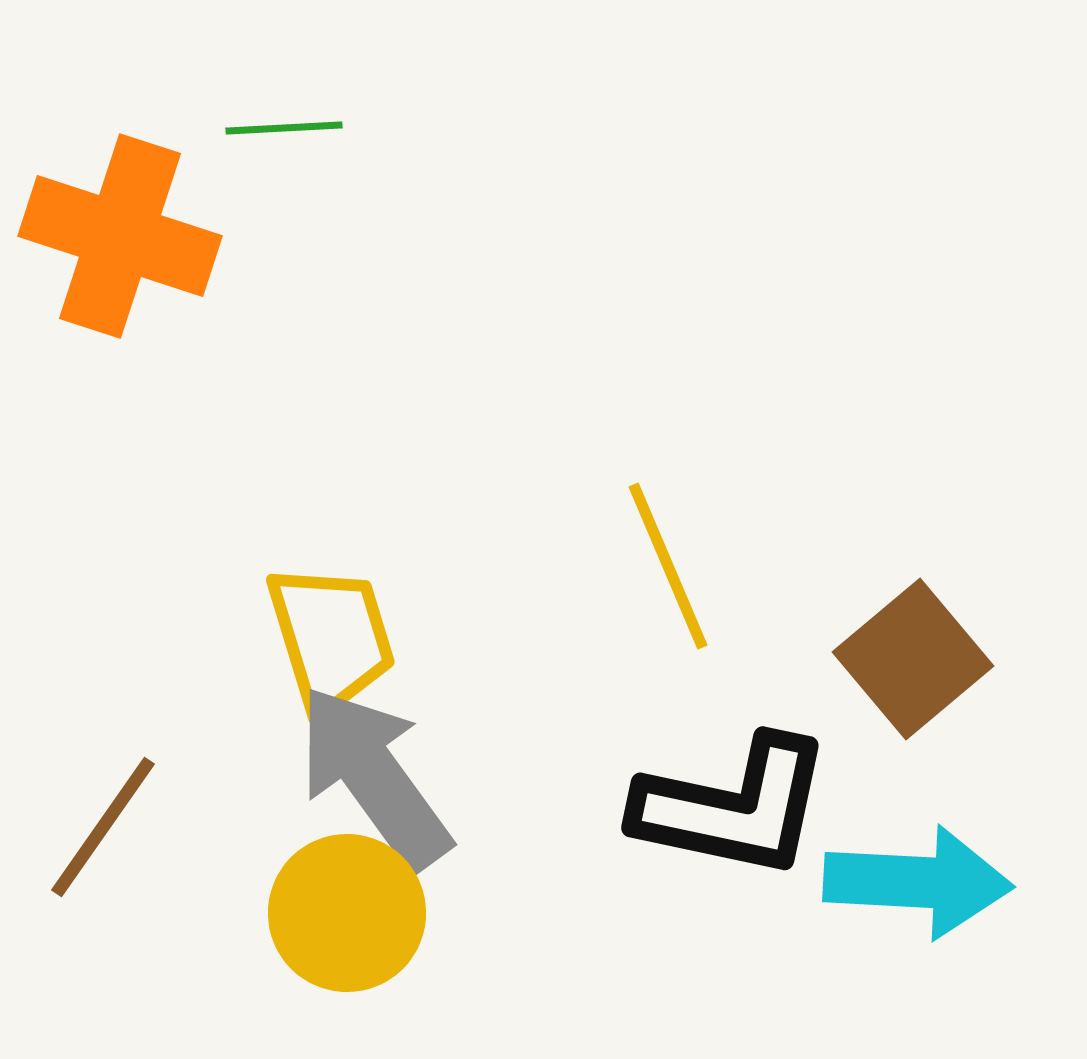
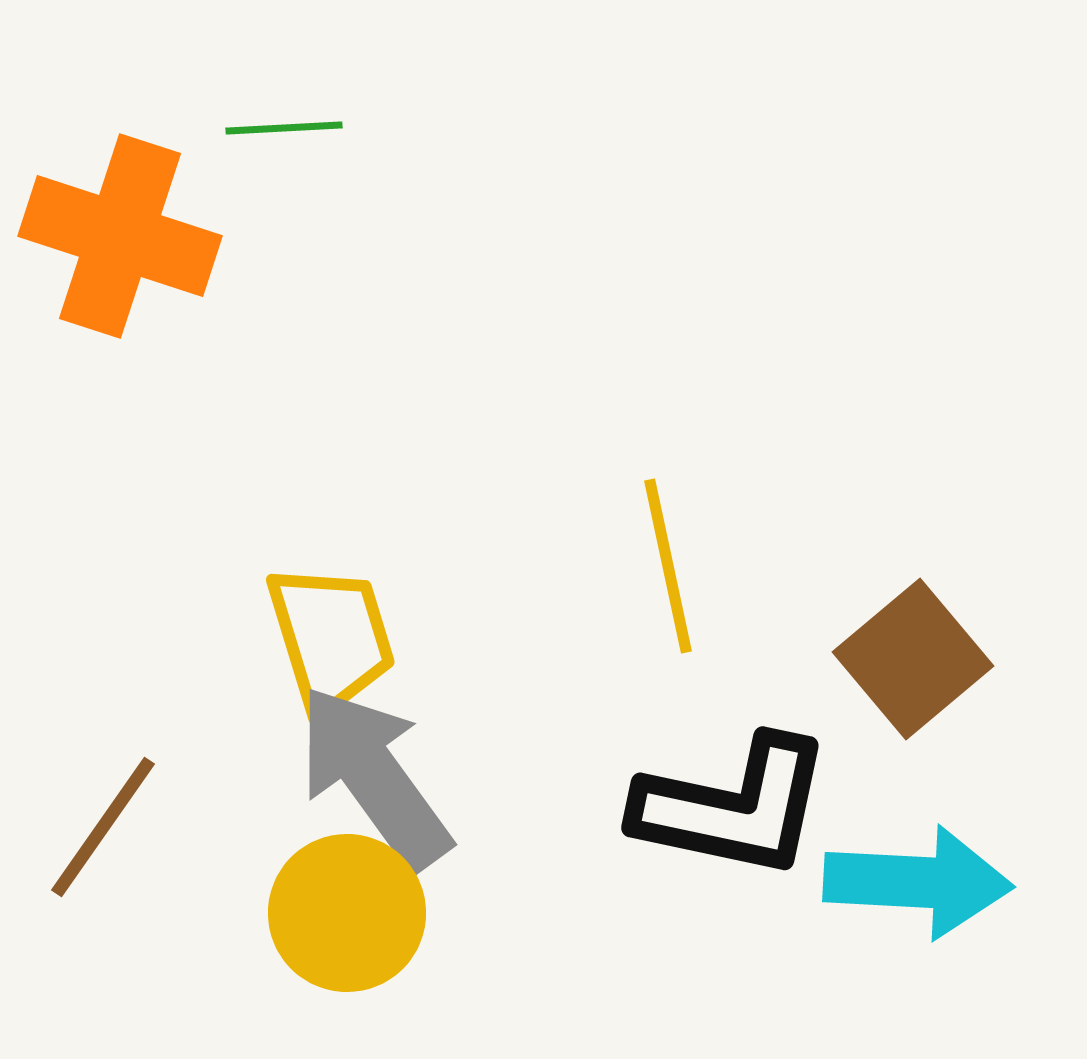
yellow line: rotated 11 degrees clockwise
